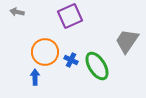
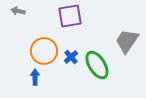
gray arrow: moved 1 px right, 1 px up
purple square: rotated 15 degrees clockwise
orange circle: moved 1 px left, 1 px up
blue cross: moved 3 px up; rotated 24 degrees clockwise
green ellipse: moved 1 px up
